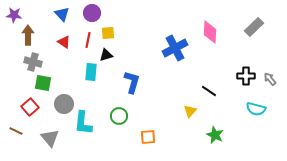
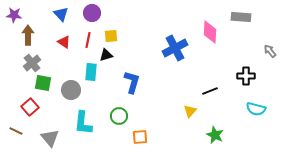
blue triangle: moved 1 px left
gray rectangle: moved 13 px left, 10 px up; rotated 48 degrees clockwise
yellow square: moved 3 px right, 3 px down
gray cross: moved 1 px left, 1 px down; rotated 36 degrees clockwise
gray arrow: moved 28 px up
black line: moved 1 px right; rotated 56 degrees counterclockwise
gray circle: moved 7 px right, 14 px up
orange square: moved 8 px left
